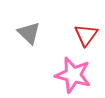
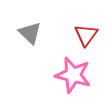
gray triangle: moved 1 px right
